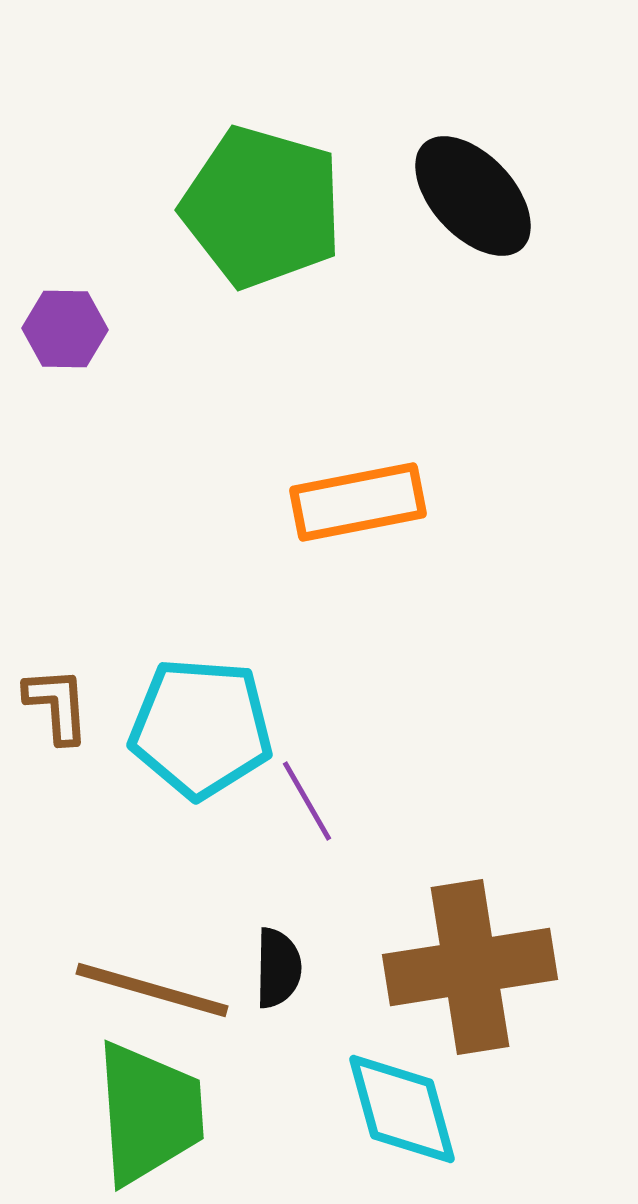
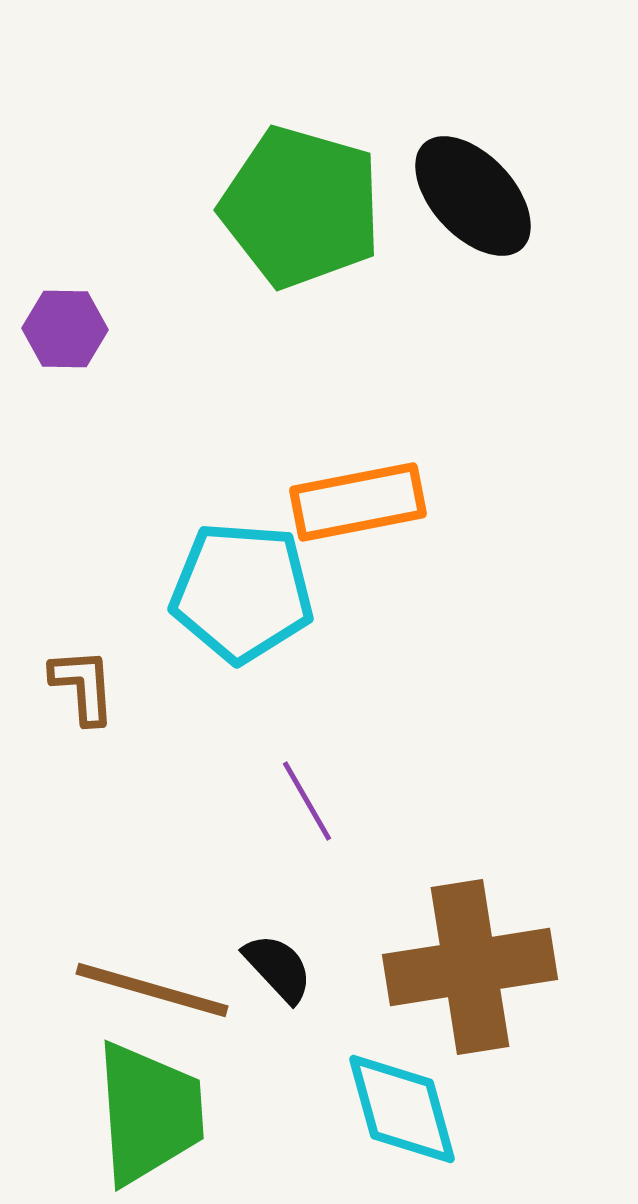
green pentagon: moved 39 px right
brown L-shape: moved 26 px right, 19 px up
cyan pentagon: moved 41 px right, 136 px up
black semicircle: rotated 44 degrees counterclockwise
